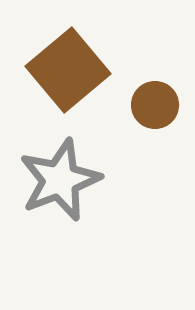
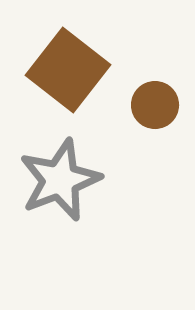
brown square: rotated 12 degrees counterclockwise
